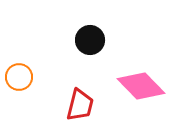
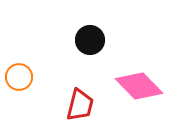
pink diamond: moved 2 px left
